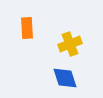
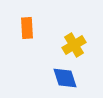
yellow cross: moved 4 px right, 1 px down; rotated 10 degrees counterclockwise
